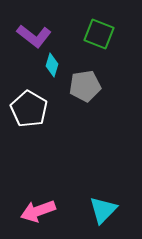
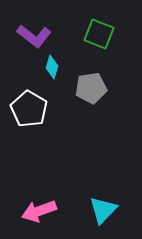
cyan diamond: moved 2 px down
gray pentagon: moved 6 px right, 2 px down
pink arrow: moved 1 px right
